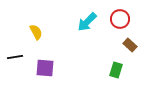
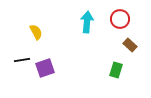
cyan arrow: rotated 140 degrees clockwise
black line: moved 7 px right, 3 px down
purple square: rotated 24 degrees counterclockwise
